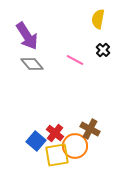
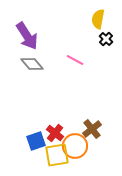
black cross: moved 3 px right, 11 px up
brown cross: moved 2 px right; rotated 24 degrees clockwise
blue square: rotated 30 degrees clockwise
